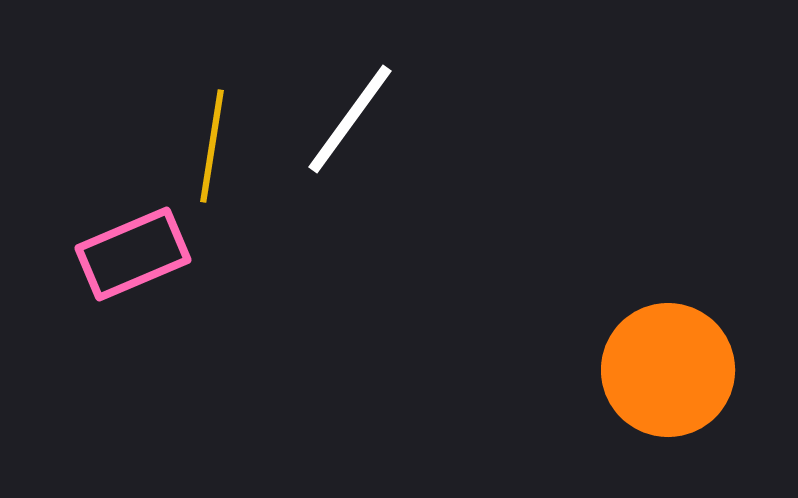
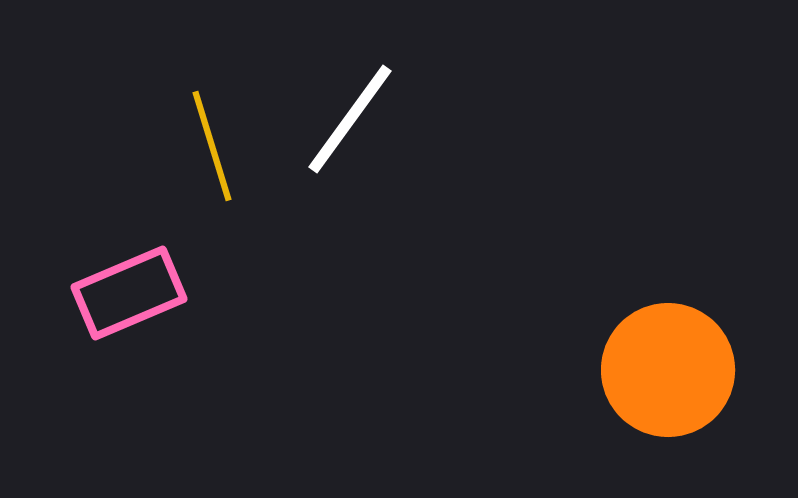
yellow line: rotated 26 degrees counterclockwise
pink rectangle: moved 4 px left, 39 px down
